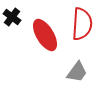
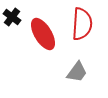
red ellipse: moved 2 px left, 1 px up
